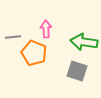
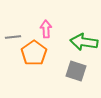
orange pentagon: rotated 15 degrees clockwise
gray square: moved 1 px left
